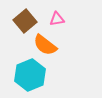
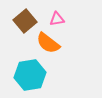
orange semicircle: moved 3 px right, 2 px up
cyan hexagon: rotated 12 degrees clockwise
